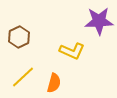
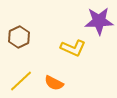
yellow L-shape: moved 1 px right, 3 px up
yellow line: moved 2 px left, 4 px down
orange semicircle: rotated 102 degrees clockwise
